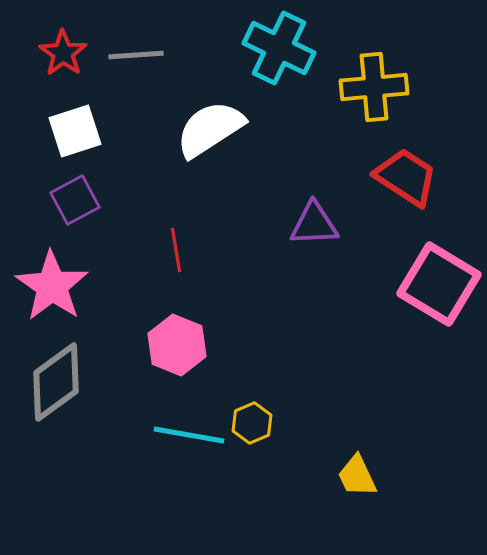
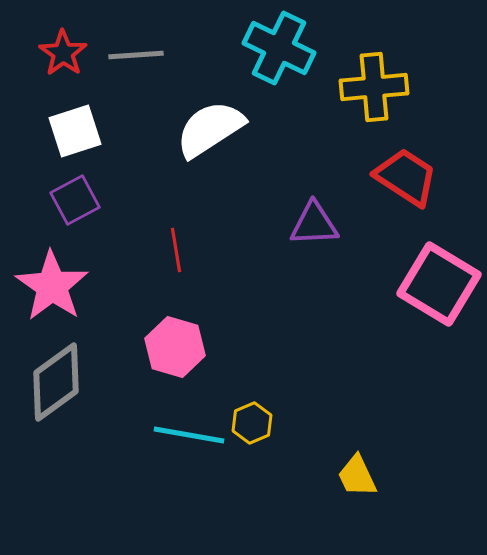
pink hexagon: moved 2 px left, 2 px down; rotated 6 degrees counterclockwise
